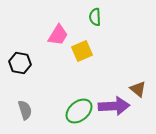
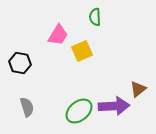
brown triangle: rotated 42 degrees clockwise
gray semicircle: moved 2 px right, 3 px up
